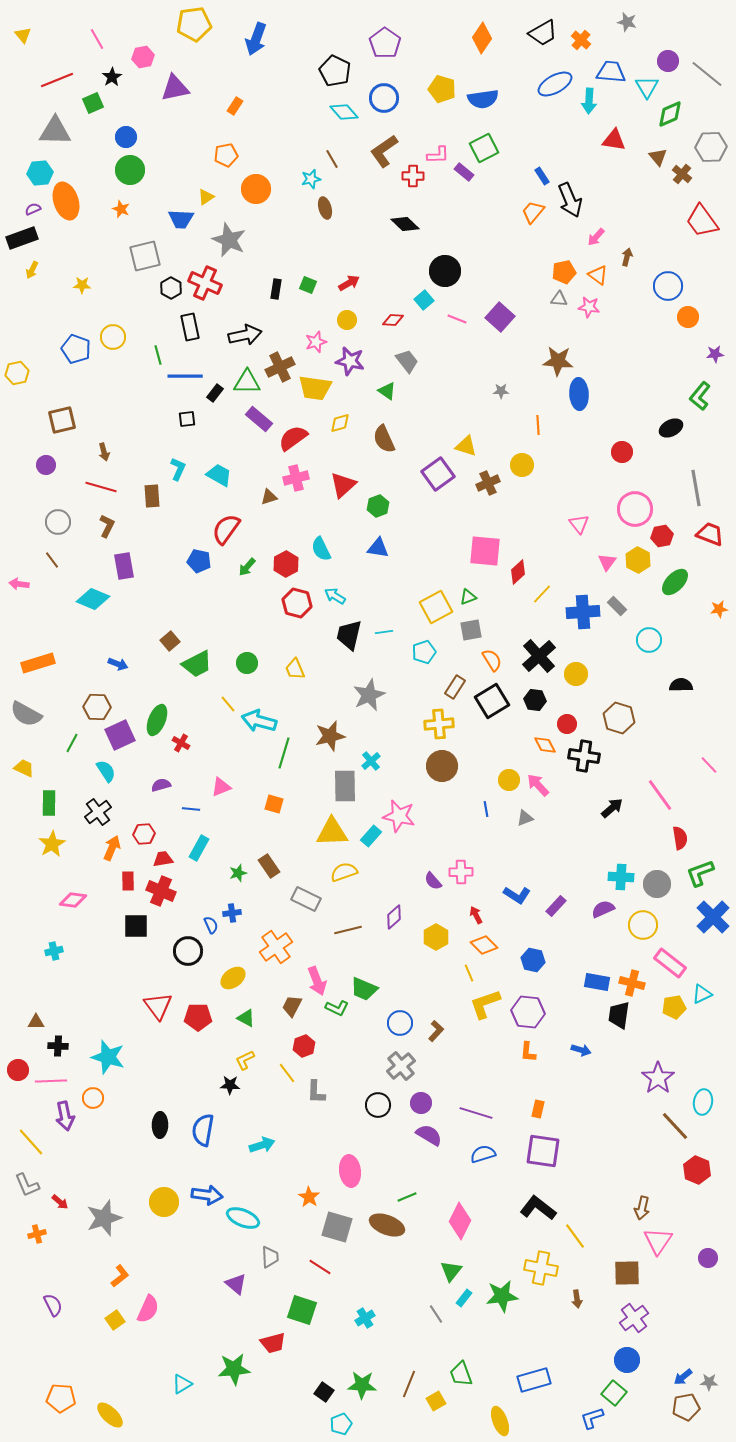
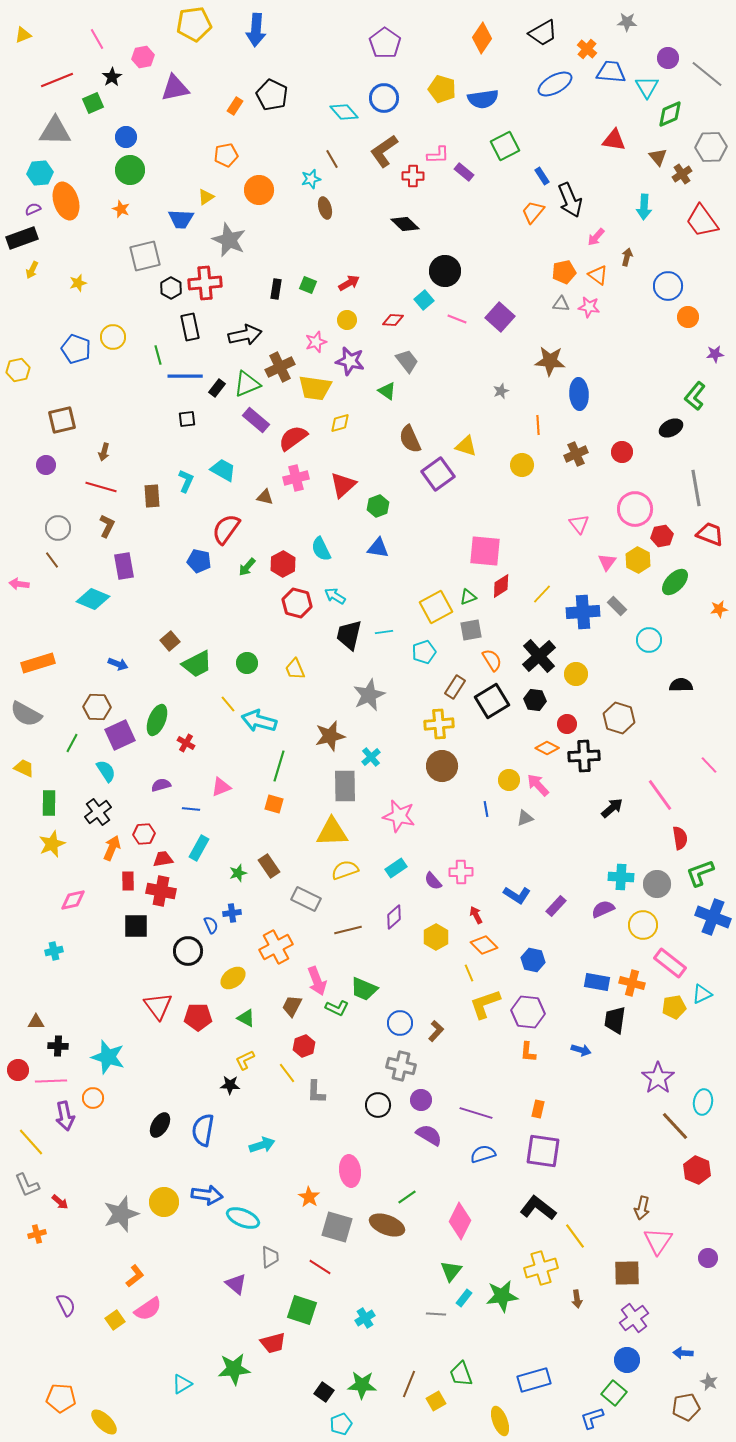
gray star at (627, 22): rotated 12 degrees counterclockwise
yellow triangle at (23, 35): rotated 48 degrees clockwise
blue arrow at (256, 39): moved 9 px up; rotated 16 degrees counterclockwise
orange cross at (581, 40): moved 6 px right, 9 px down
purple circle at (668, 61): moved 3 px up
black pentagon at (335, 71): moved 63 px left, 24 px down
cyan arrow at (589, 101): moved 55 px right, 106 px down
green square at (484, 148): moved 21 px right, 2 px up
brown cross at (682, 174): rotated 18 degrees clockwise
orange circle at (256, 189): moved 3 px right, 1 px down
red cross at (205, 283): rotated 28 degrees counterclockwise
yellow star at (82, 285): moved 4 px left, 2 px up; rotated 18 degrees counterclockwise
gray triangle at (559, 299): moved 2 px right, 5 px down
brown star at (558, 361): moved 8 px left
yellow hexagon at (17, 373): moved 1 px right, 3 px up
green triangle at (247, 382): moved 2 px down; rotated 24 degrees counterclockwise
gray star at (501, 391): rotated 21 degrees counterclockwise
black rectangle at (215, 393): moved 2 px right, 5 px up
green L-shape at (700, 396): moved 5 px left
purple rectangle at (259, 419): moved 3 px left, 1 px down
brown semicircle at (384, 439): moved 26 px right
brown arrow at (104, 452): rotated 30 degrees clockwise
cyan L-shape at (178, 469): moved 8 px right, 12 px down
cyan trapezoid at (219, 475): moved 4 px right, 5 px up
brown cross at (488, 483): moved 88 px right, 29 px up
brown triangle at (269, 497): moved 4 px left; rotated 30 degrees clockwise
gray circle at (58, 522): moved 6 px down
red hexagon at (286, 564): moved 3 px left
red diamond at (518, 572): moved 17 px left, 14 px down; rotated 10 degrees clockwise
red cross at (181, 743): moved 5 px right
orange diamond at (545, 745): moved 2 px right, 3 px down; rotated 35 degrees counterclockwise
green line at (284, 753): moved 5 px left, 13 px down
black cross at (584, 756): rotated 12 degrees counterclockwise
cyan cross at (371, 761): moved 4 px up
cyan rectangle at (371, 836): moved 25 px right, 32 px down; rotated 15 degrees clockwise
yellow star at (52, 844): rotated 8 degrees clockwise
yellow semicircle at (344, 872): moved 1 px right, 2 px up
red cross at (161, 891): rotated 12 degrees counterclockwise
pink diamond at (73, 900): rotated 20 degrees counterclockwise
blue cross at (713, 917): rotated 24 degrees counterclockwise
orange cross at (276, 947): rotated 8 degrees clockwise
black trapezoid at (619, 1015): moved 4 px left, 5 px down
gray cross at (401, 1066): rotated 36 degrees counterclockwise
purple circle at (421, 1103): moved 3 px up
black ellipse at (160, 1125): rotated 30 degrees clockwise
green line at (407, 1197): rotated 12 degrees counterclockwise
gray star at (104, 1218): moved 17 px right, 4 px up
yellow cross at (541, 1268): rotated 28 degrees counterclockwise
orange L-shape at (120, 1276): moved 15 px right
purple semicircle at (53, 1305): moved 13 px right
pink semicircle at (148, 1309): rotated 32 degrees clockwise
gray line at (436, 1314): rotated 54 degrees counterclockwise
blue arrow at (683, 1377): moved 24 px up; rotated 42 degrees clockwise
gray star at (709, 1382): rotated 24 degrees clockwise
yellow ellipse at (110, 1415): moved 6 px left, 7 px down
